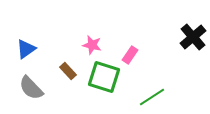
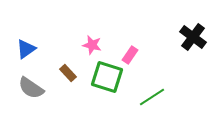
black cross: rotated 12 degrees counterclockwise
brown rectangle: moved 2 px down
green square: moved 3 px right
gray semicircle: rotated 12 degrees counterclockwise
